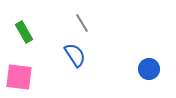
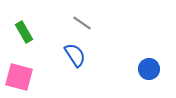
gray line: rotated 24 degrees counterclockwise
pink square: rotated 8 degrees clockwise
